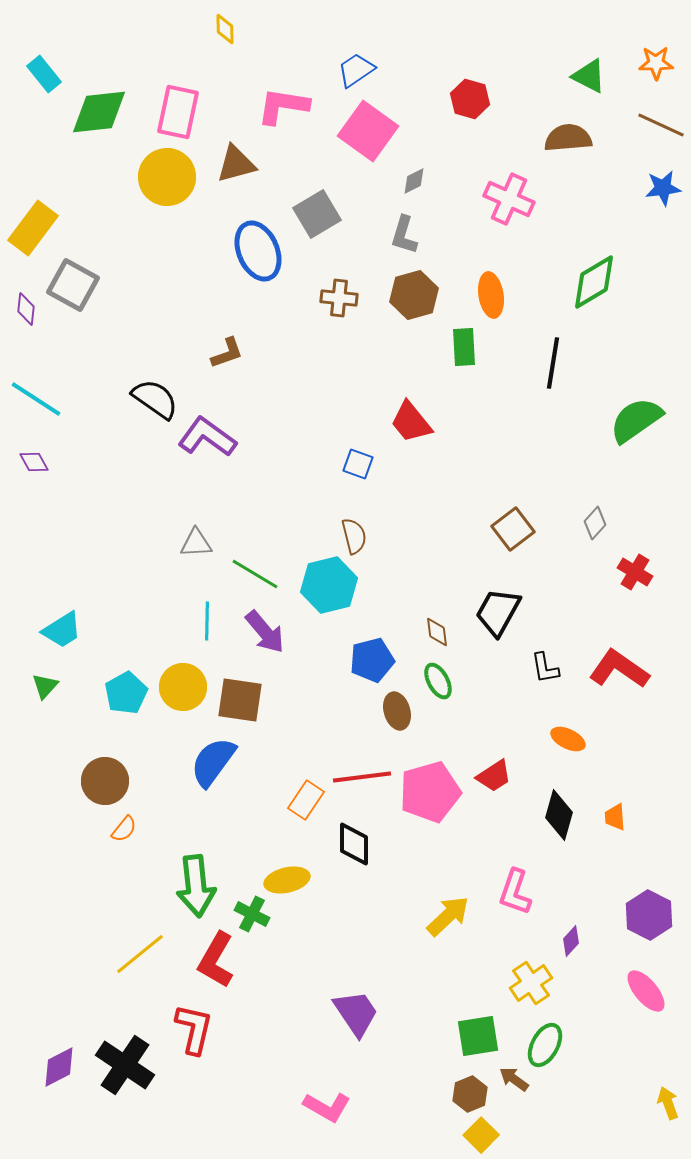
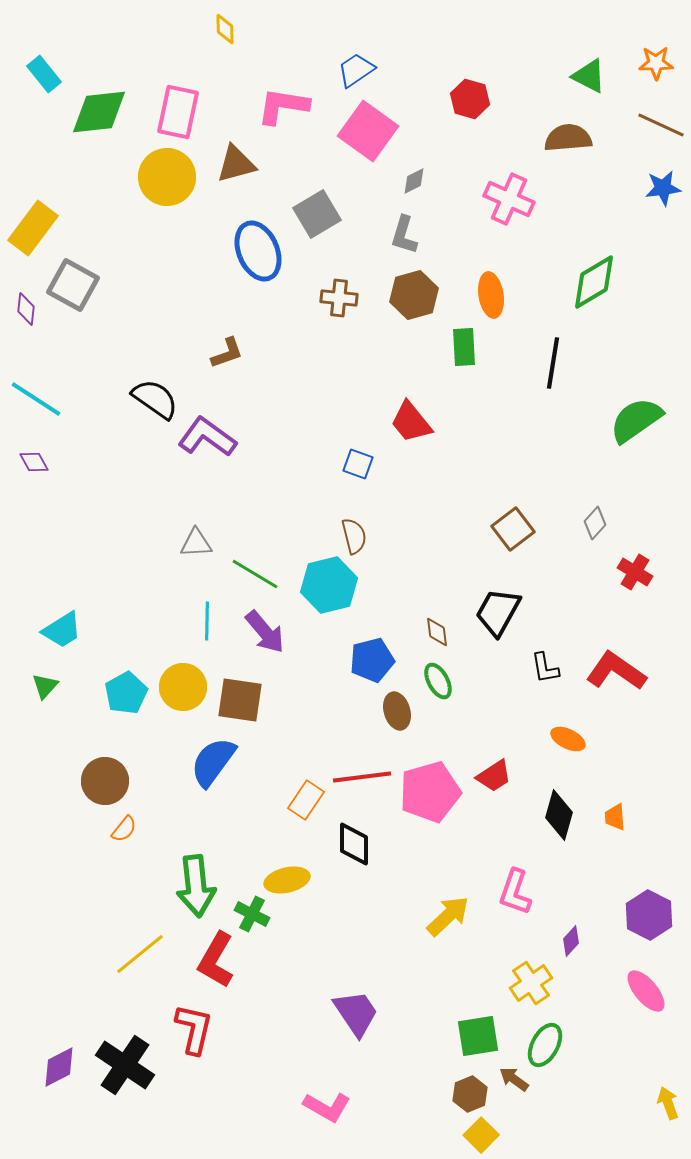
red L-shape at (619, 669): moved 3 px left, 2 px down
